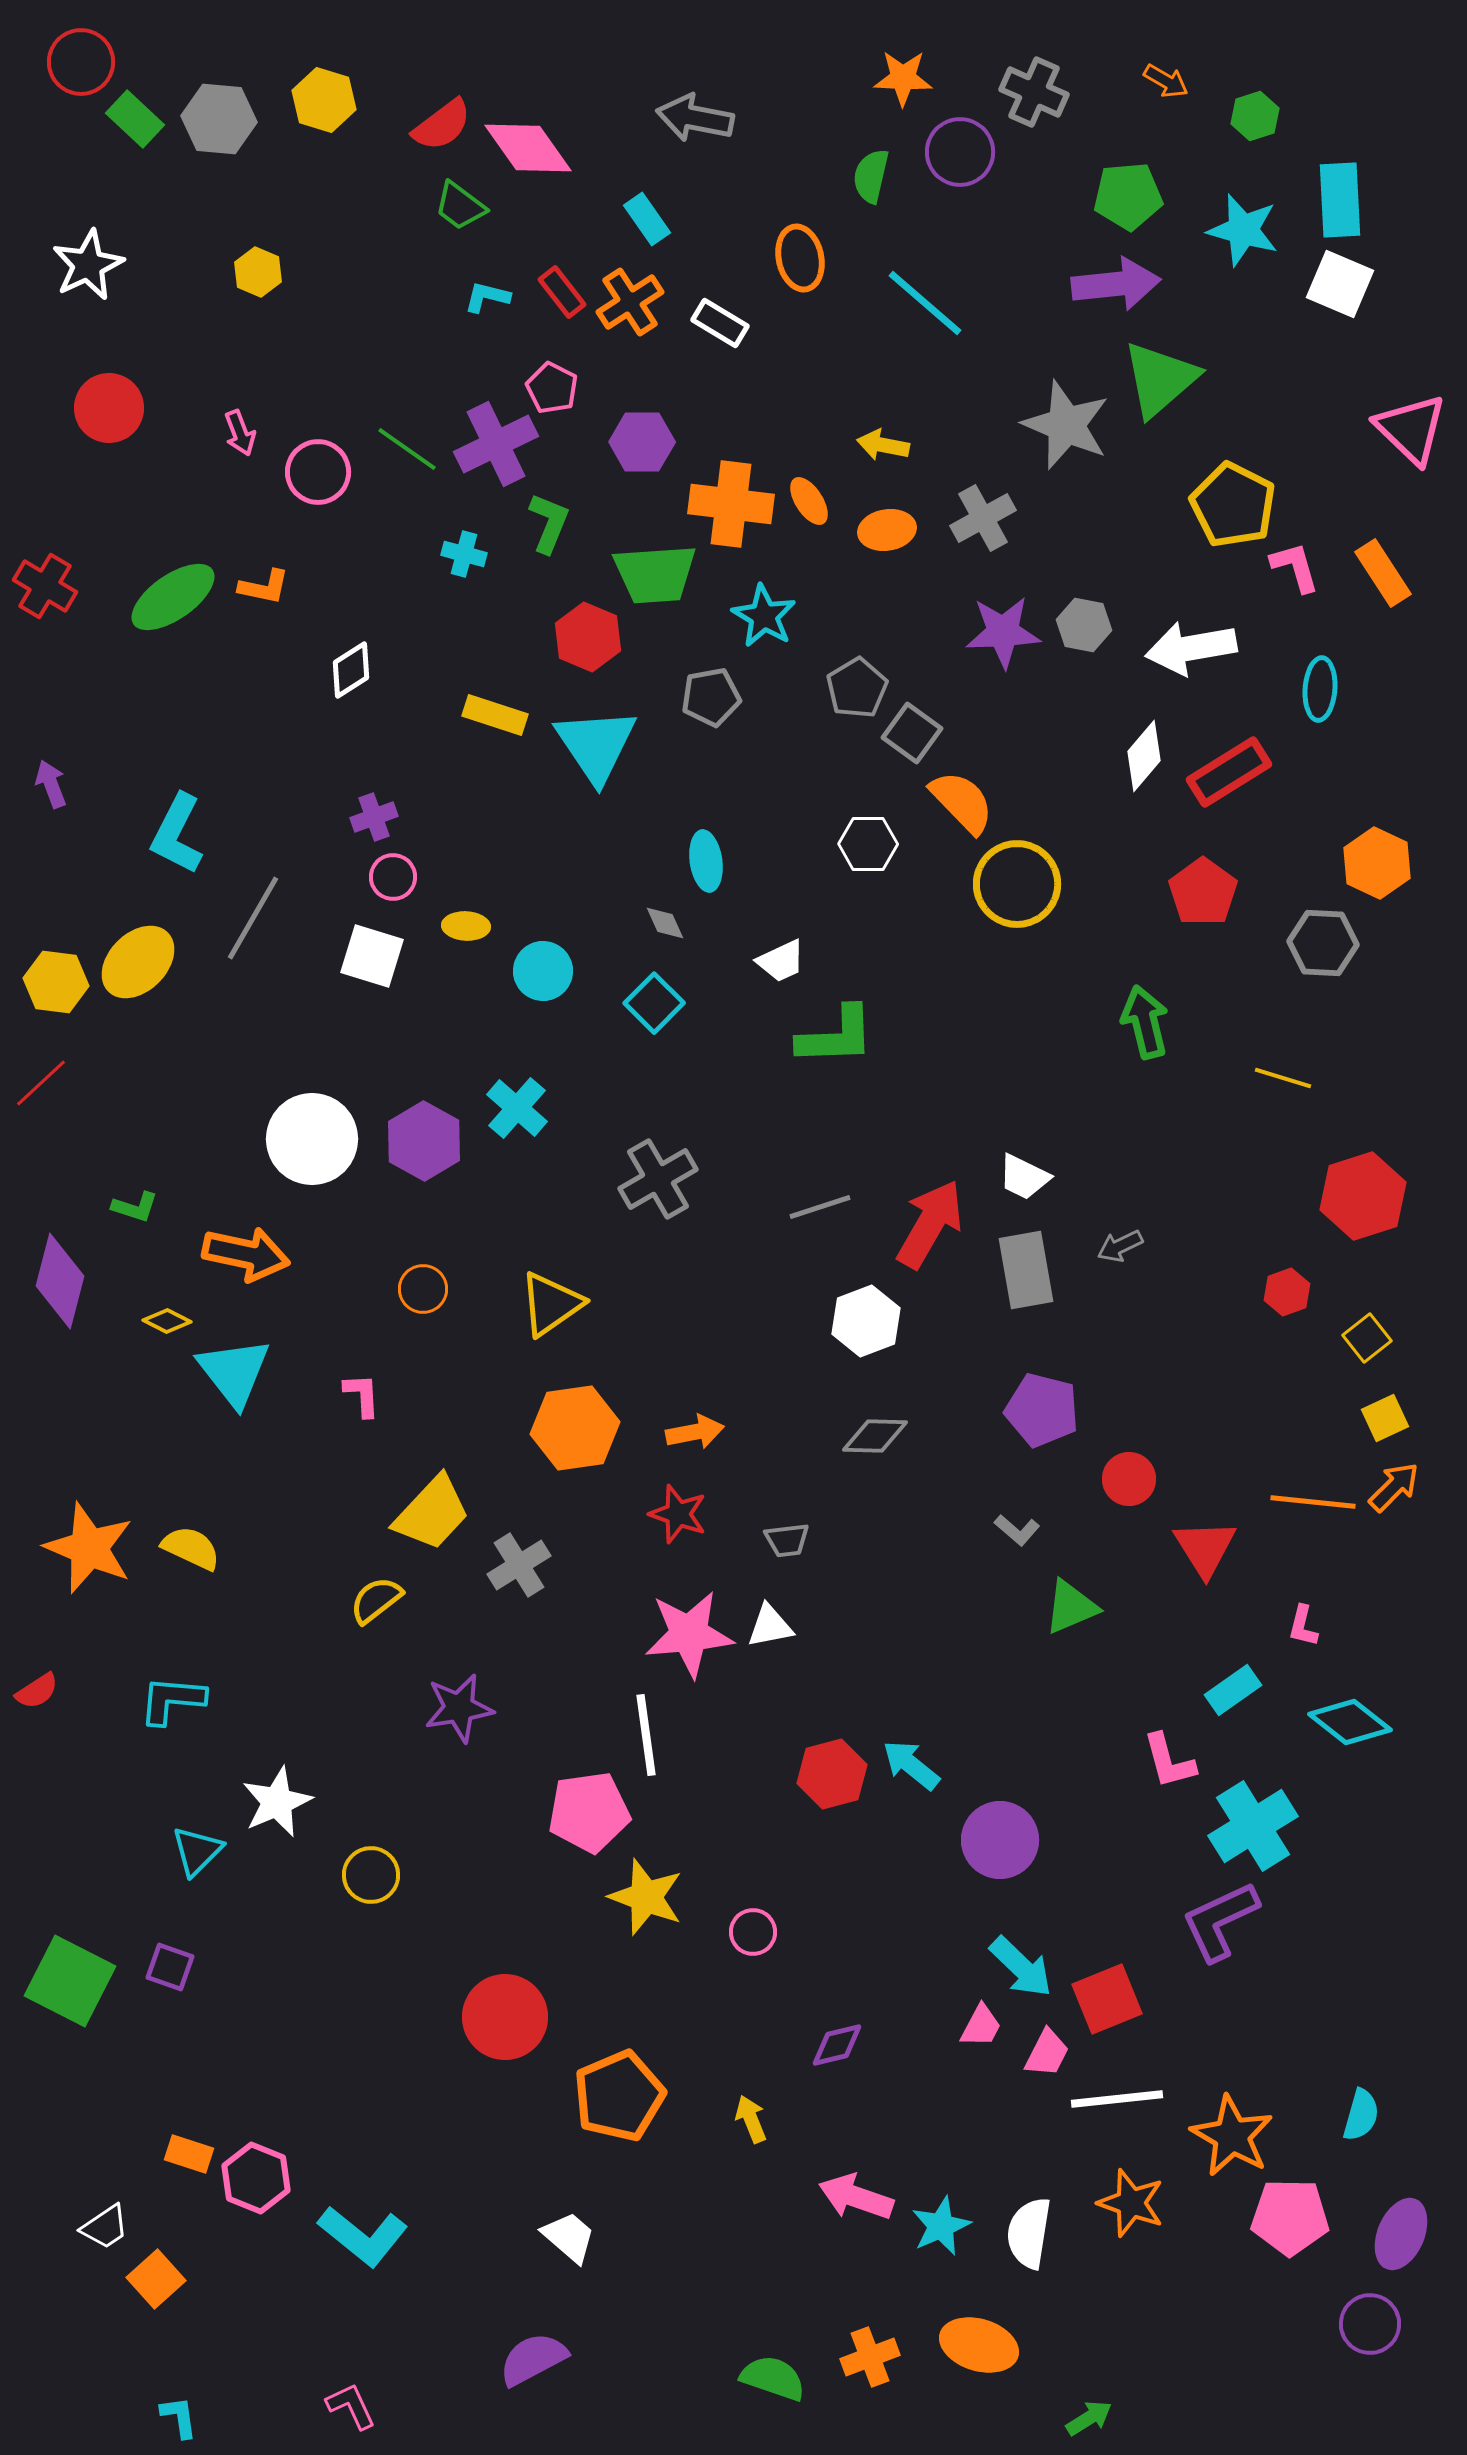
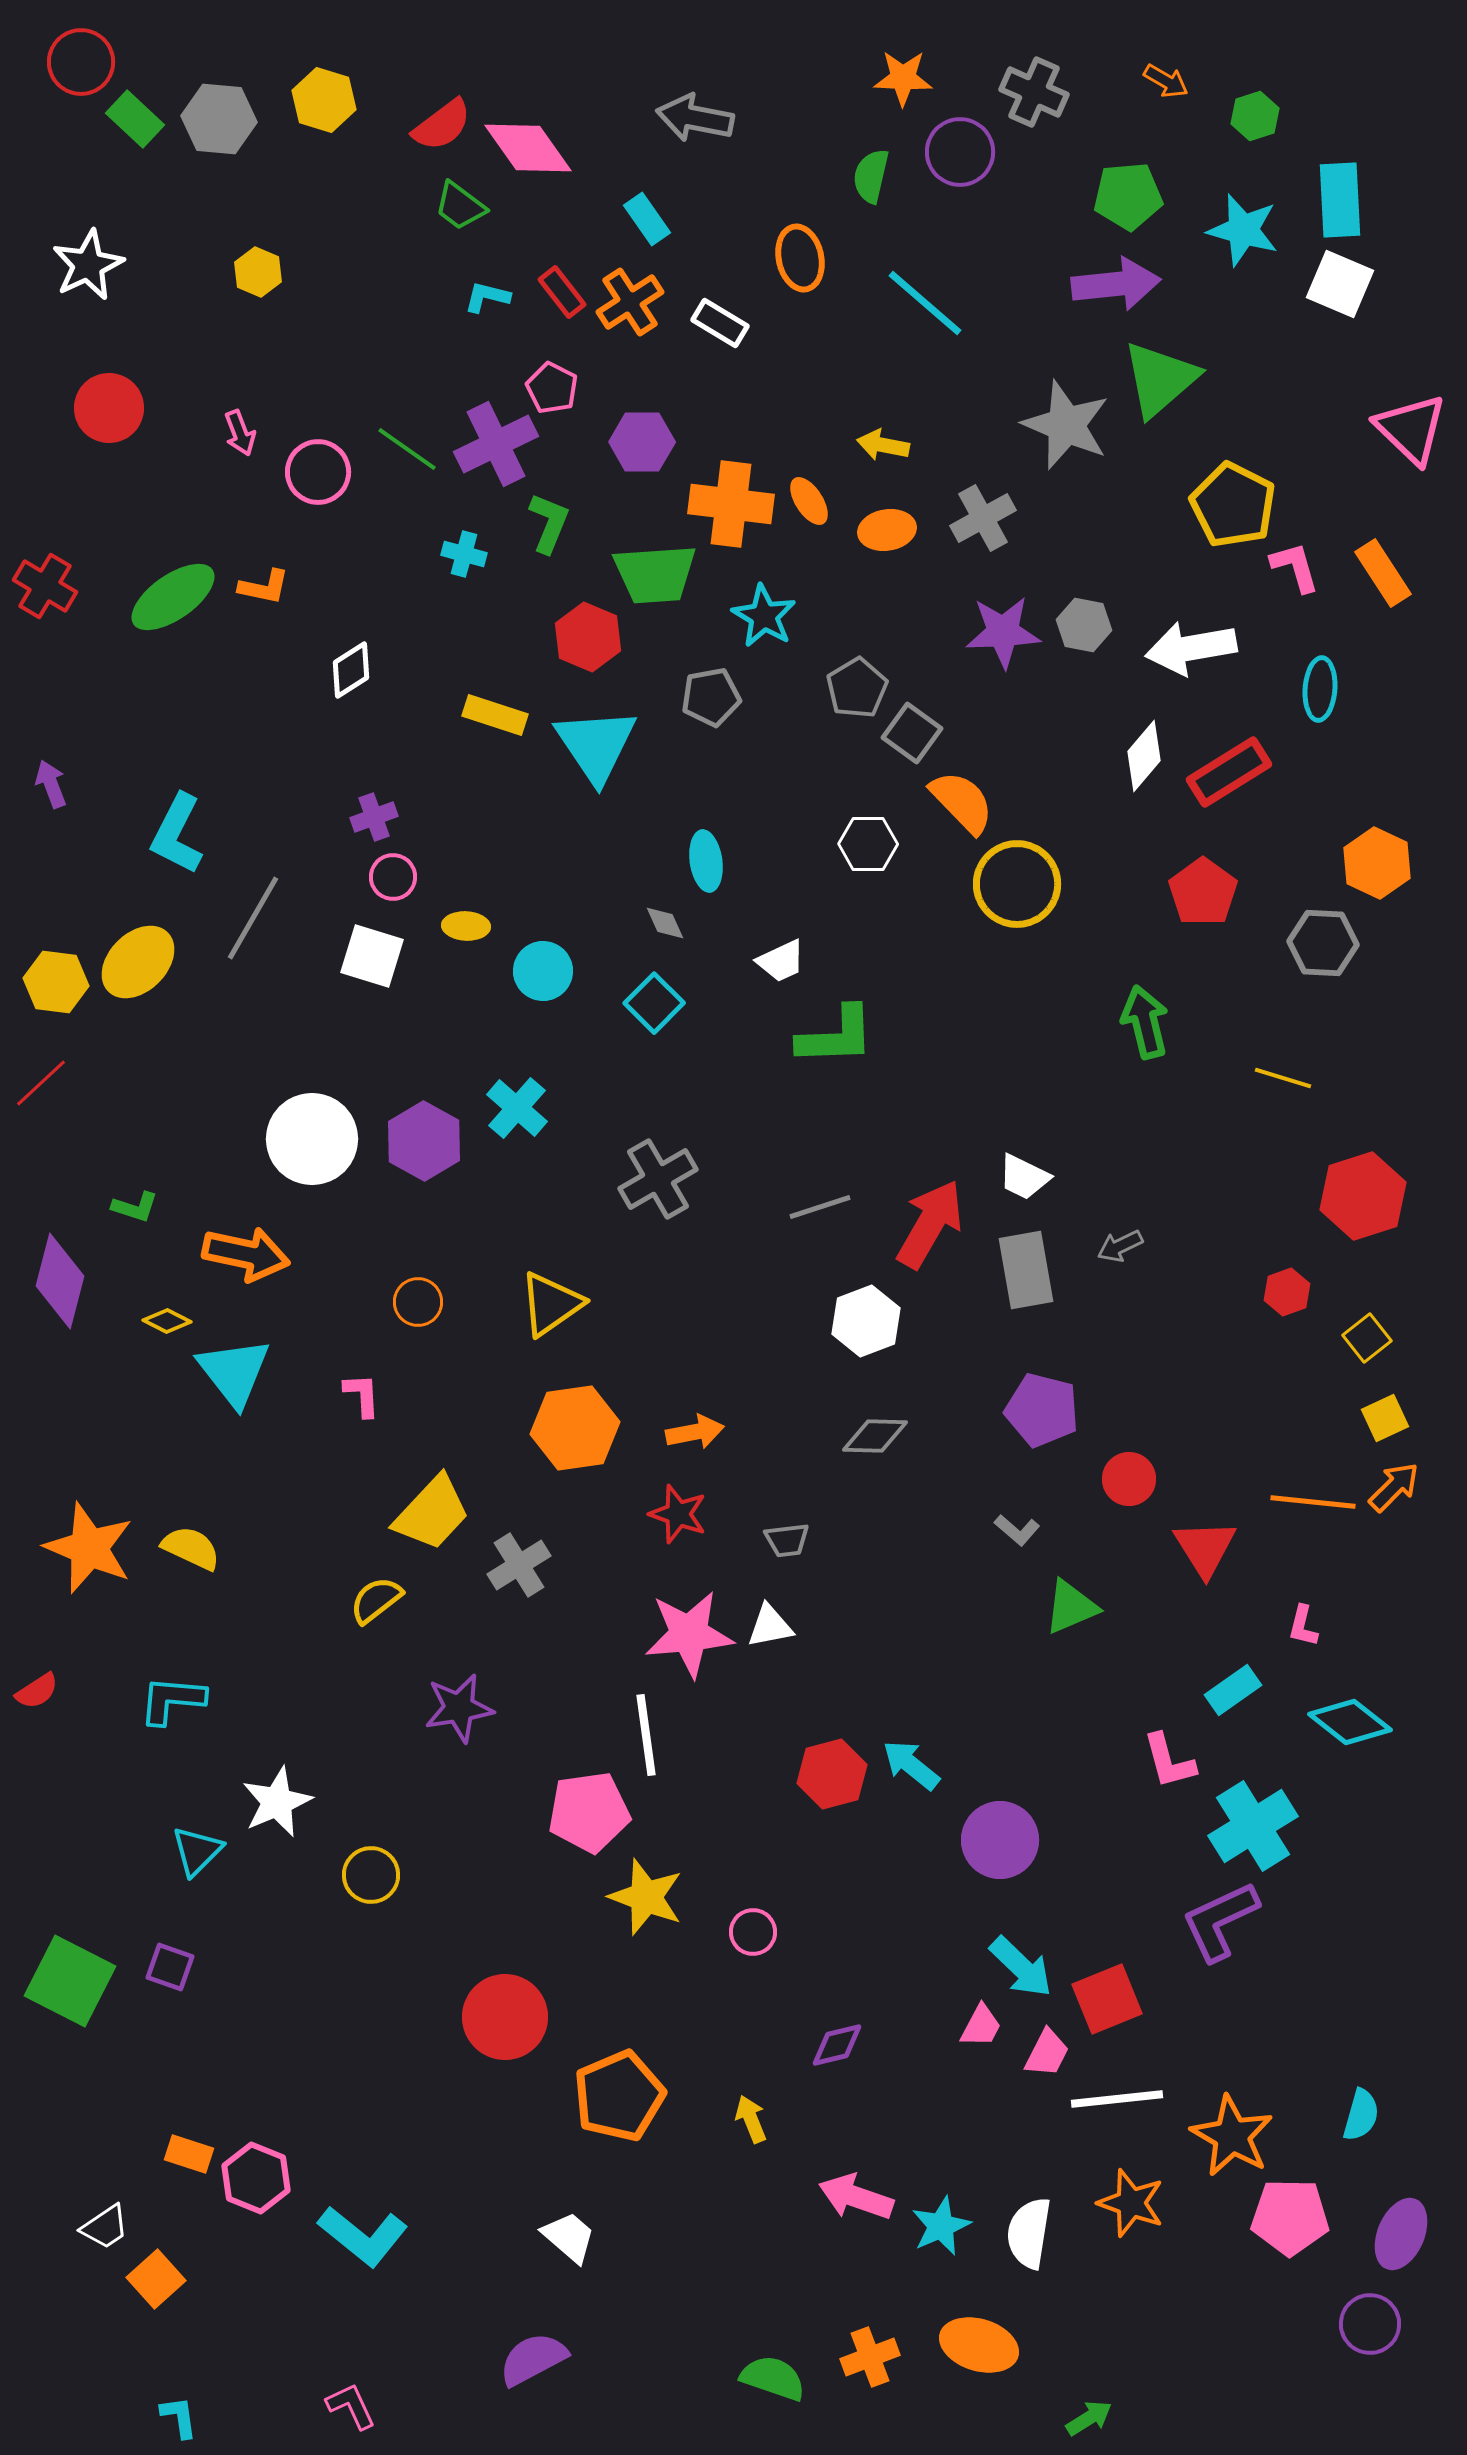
orange circle at (423, 1289): moved 5 px left, 13 px down
